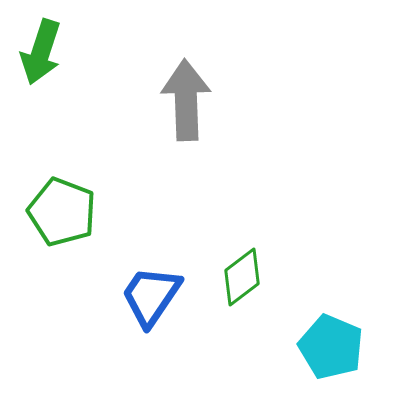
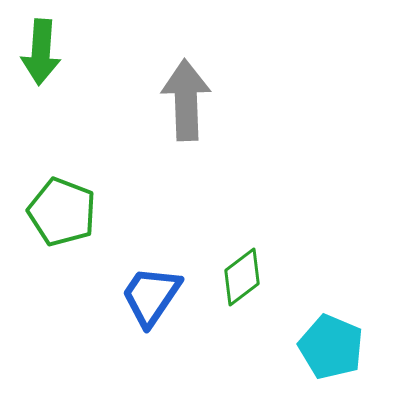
green arrow: rotated 14 degrees counterclockwise
